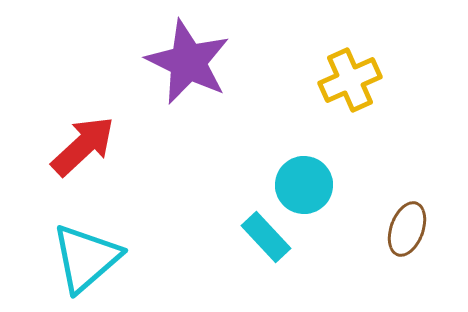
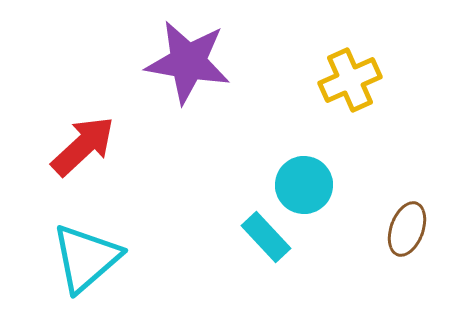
purple star: rotated 16 degrees counterclockwise
